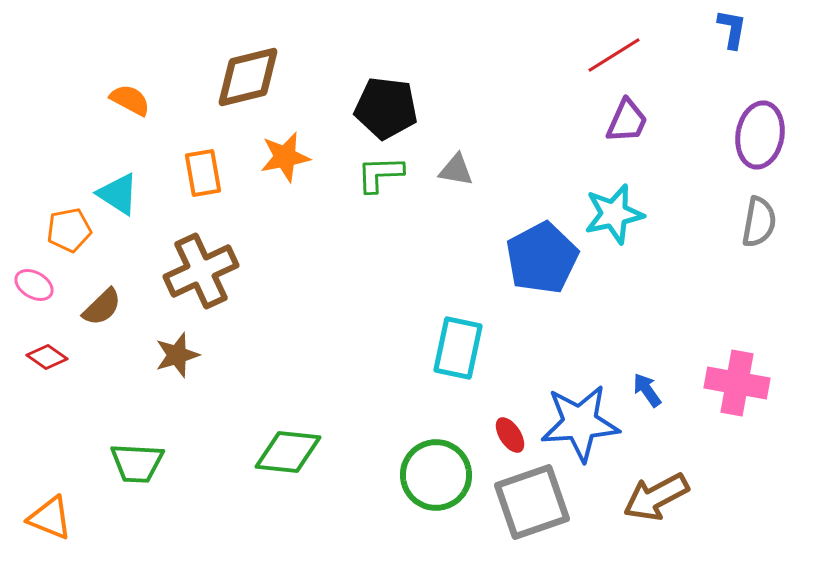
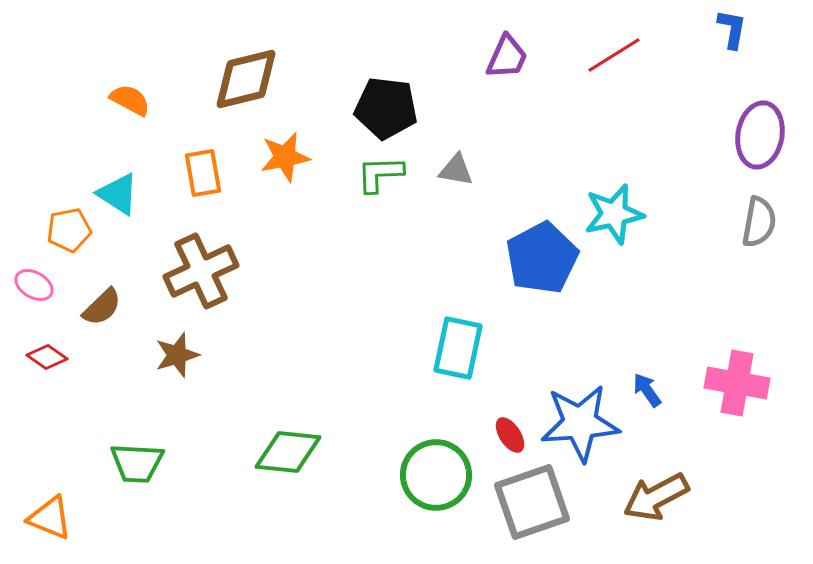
brown diamond: moved 2 px left, 2 px down
purple trapezoid: moved 120 px left, 64 px up
